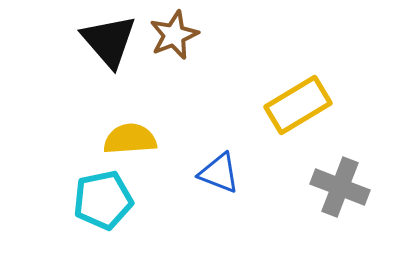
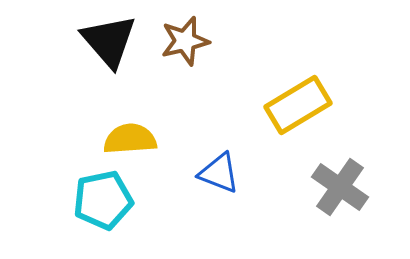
brown star: moved 11 px right, 6 px down; rotated 9 degrees clockwise
gray cross: rotated 14 degrees clockwise
